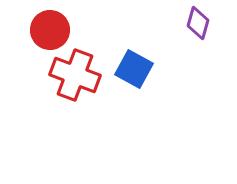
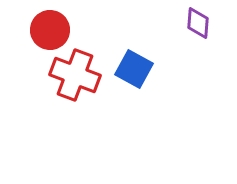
purple diamond: rotated 12 degrees counterclockwise
